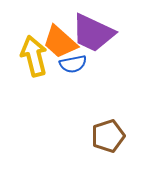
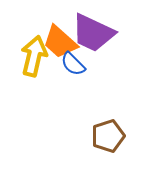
yellow arrow: rotated 27 degrees clockwise
blue semicircle: rotated 56 degrees clockwise
